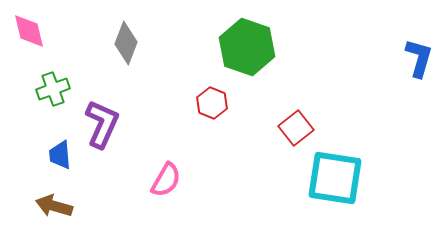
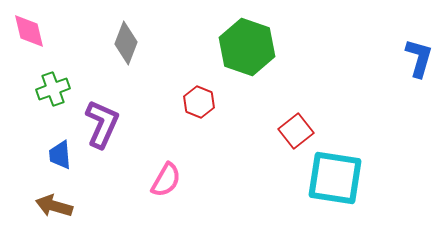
red hexagon: moved 13 px left, 1 px up
red square: moved 3 px down
